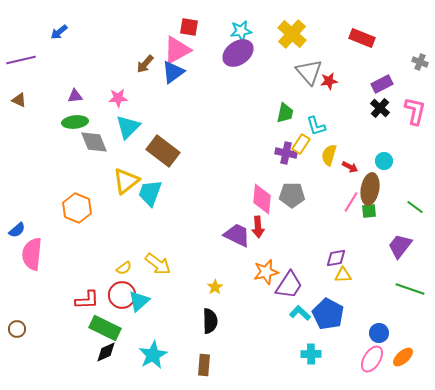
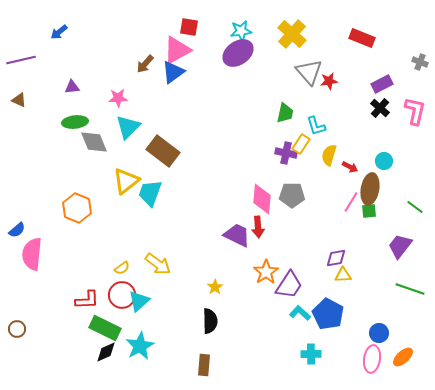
purple triangle at (75, 96): moved 3 px left, 9 px up
yellow semicircle at (124, 268): moved 2 px left
orange star at (266, 272): rotated 20 degrees counterclockwise
cyan star at (153, 355): moved 13 px left, 9 px up
pink ellipse at (372, 359): rotated 24 degrees counterclockwise
